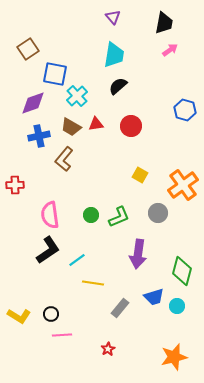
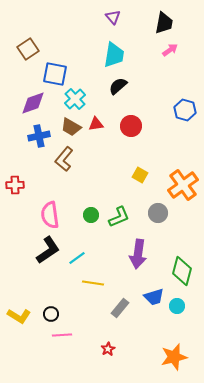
cyan cross: moved 2 px left, 3 px down
cyan line: moved 2 px up
